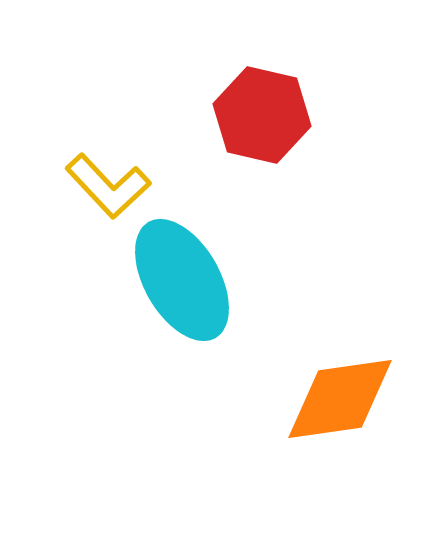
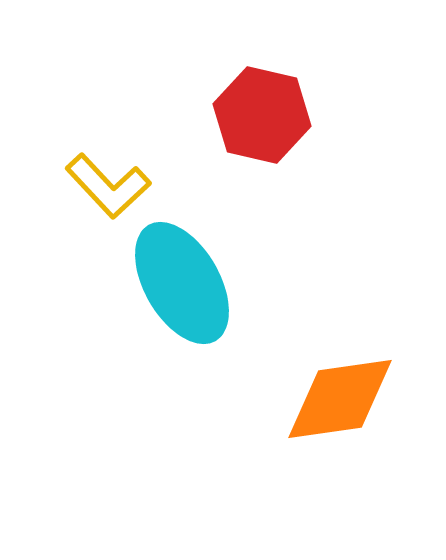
cyan ellipse: moved 3 px down
